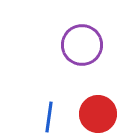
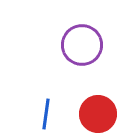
blue line: moved 3 px left, 3 px up
